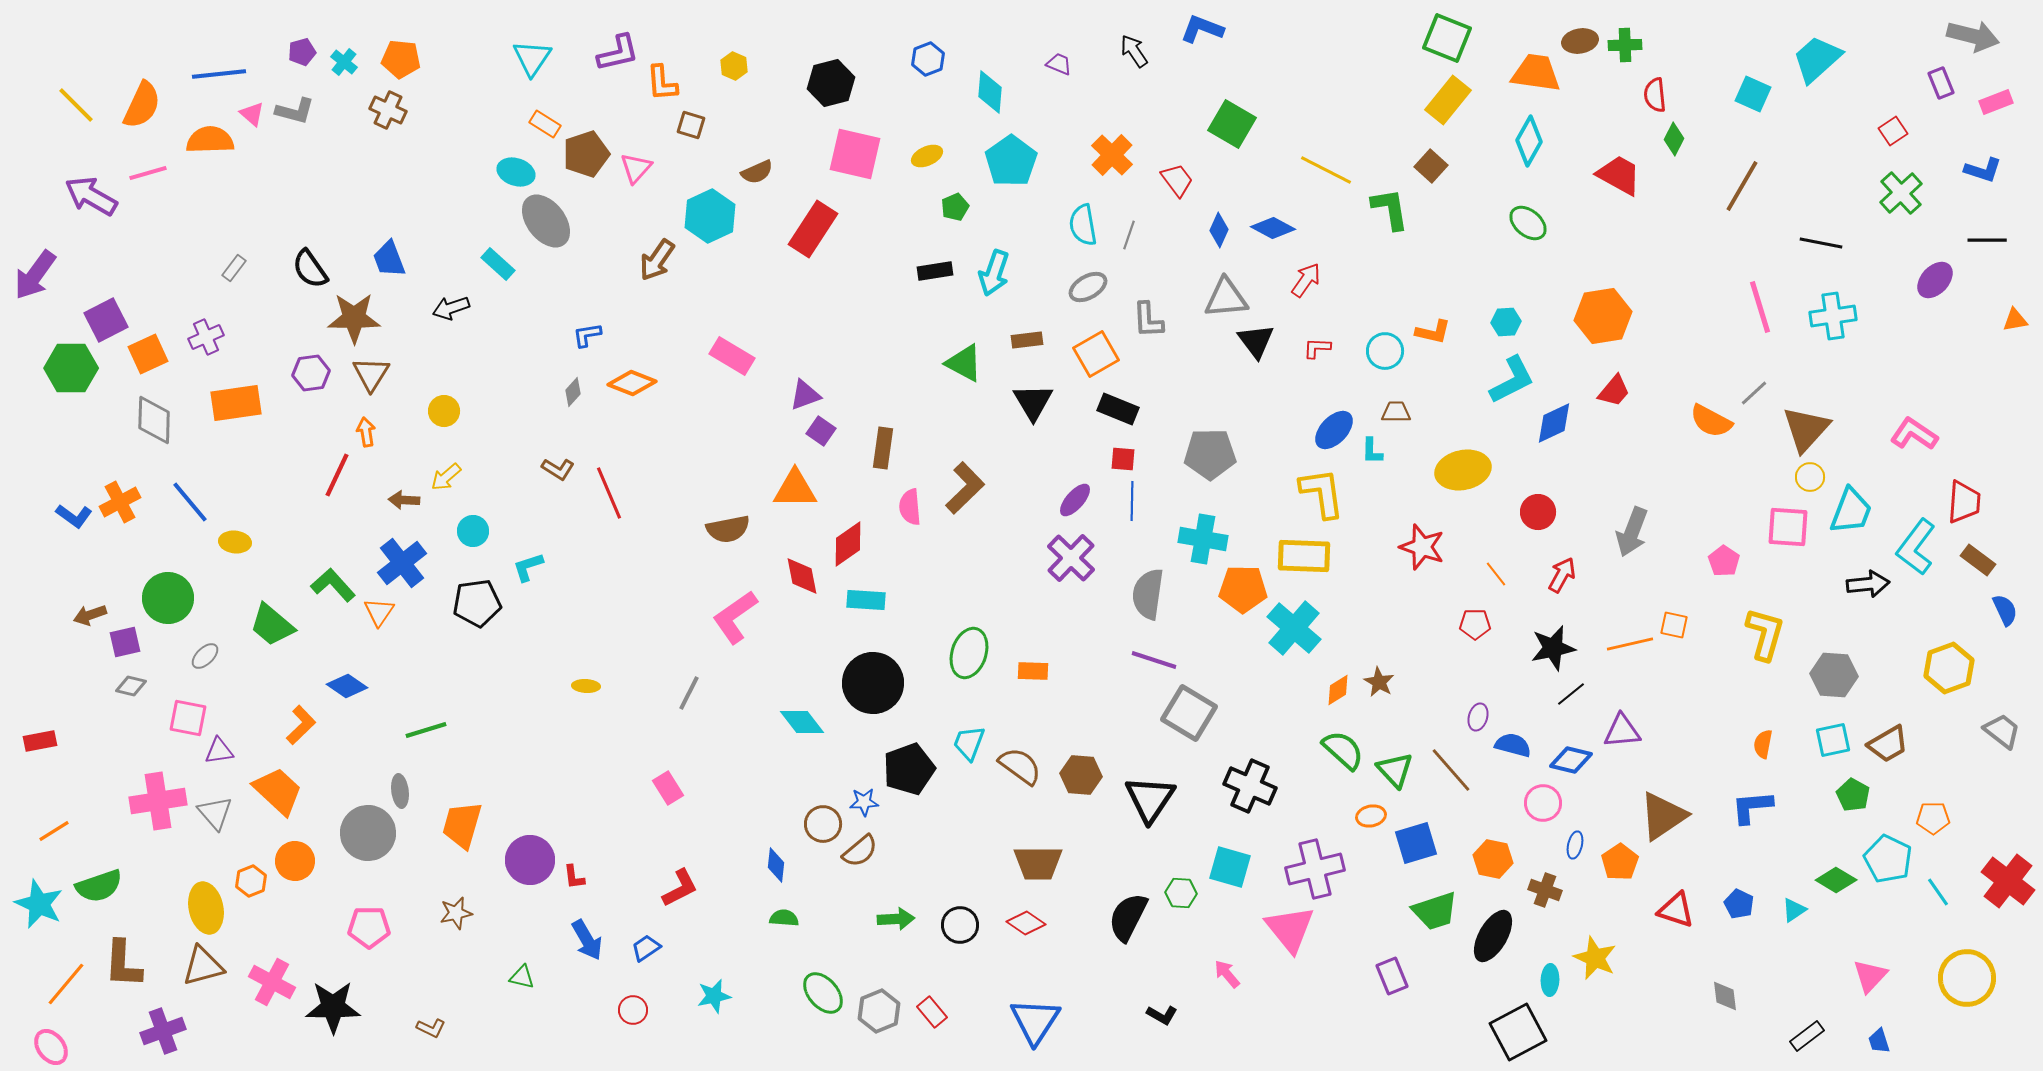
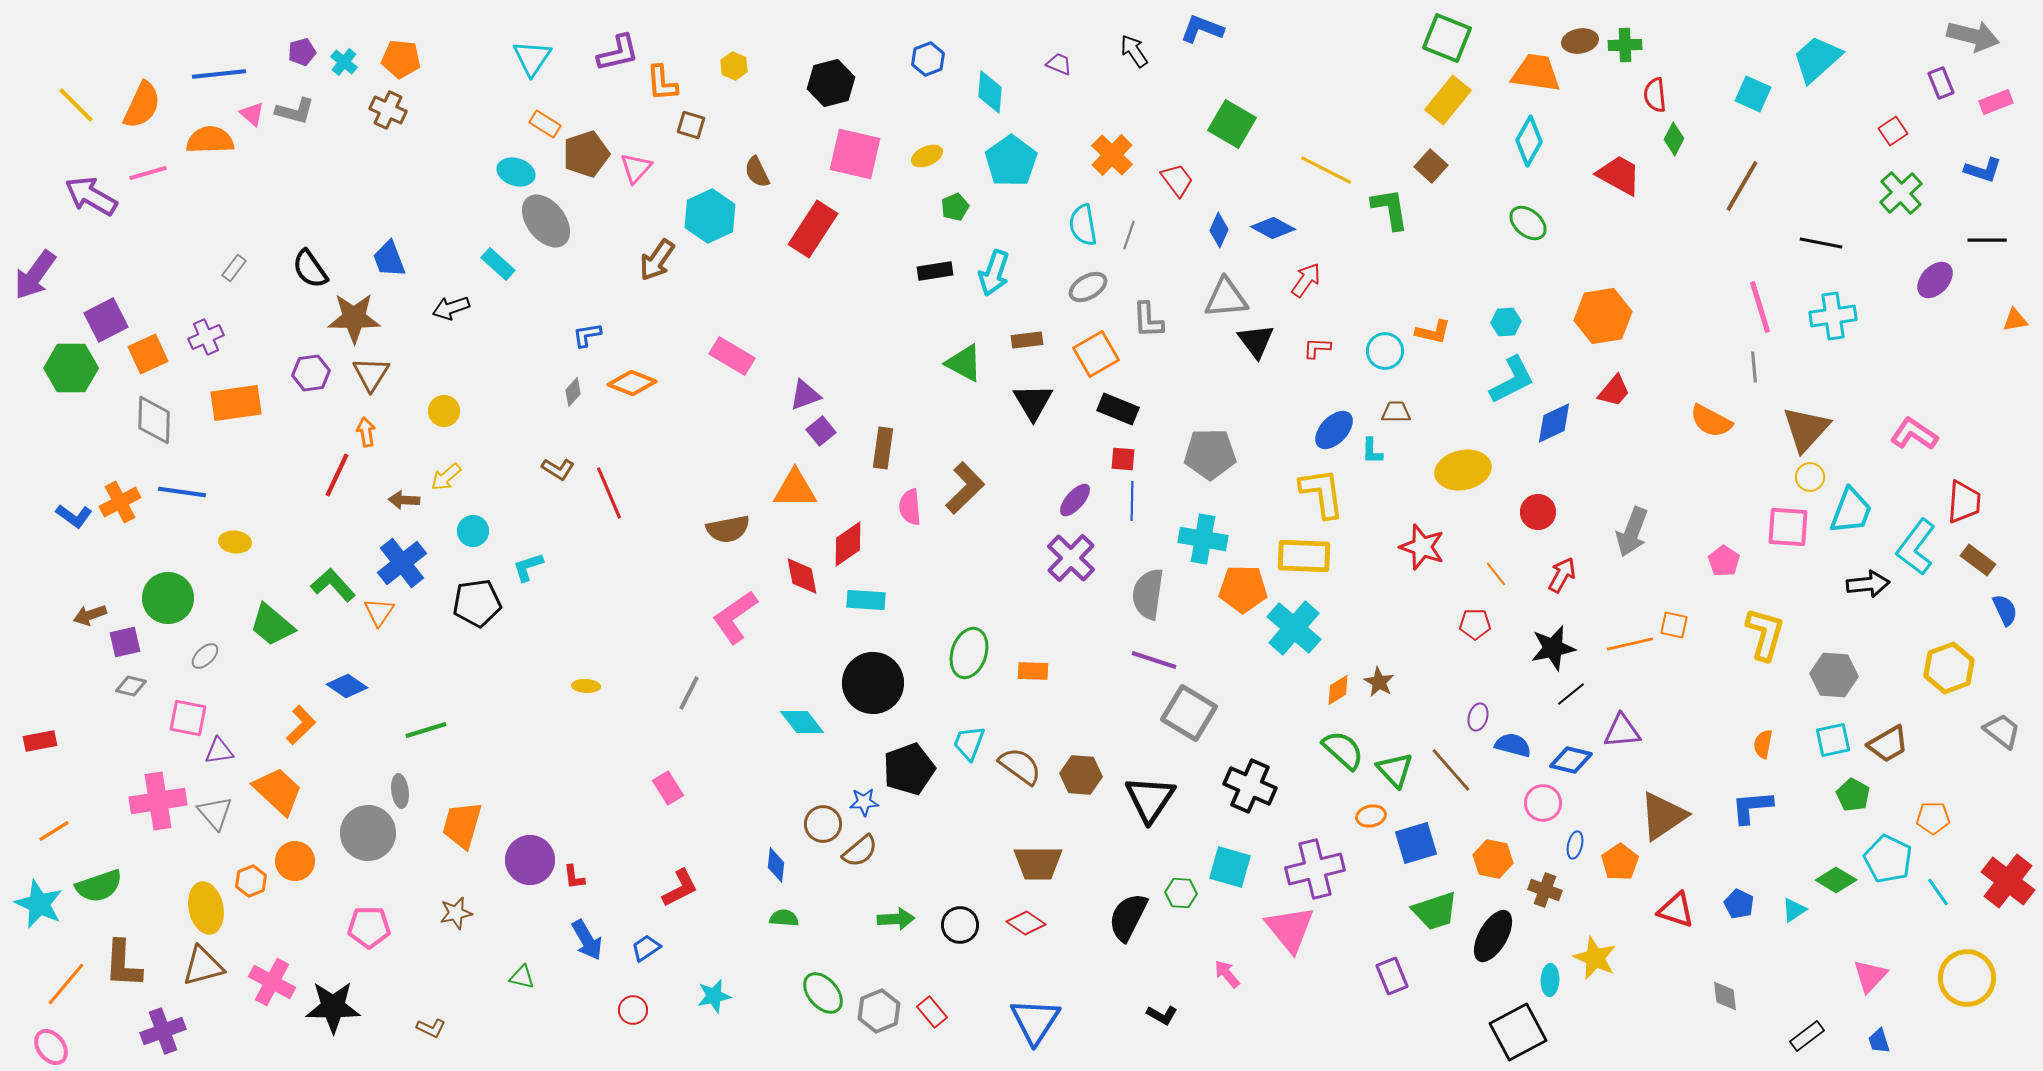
brown semicircle at (757, 172): rotated 88 degrees clockwise
gray line at (1754, 393): moved 26 px up; rotated 52 degrees counterclockwise
purple square at (821, 431): rotated 16 degrees clockwise
blue line at (190, 502): moved 8 px left, 10 px up; rotated 42 degrees counterclockwise
